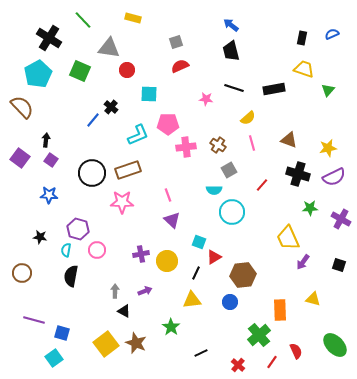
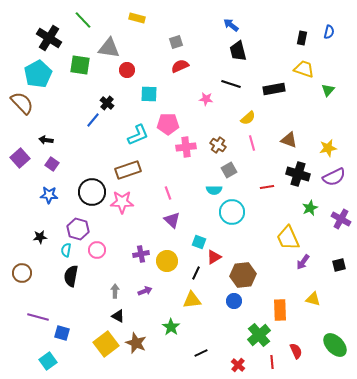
yellow rectangle at (133, 18): moved 4 px right
blue semicircle at (332, 34): moved 3 px left, 2 px up; rotated 128 degrees clockwise
black trapezoid at (231, 51): moved 7 px right
green square at (80, 71): moved 6 px up; rotated 15 degrees counterclockwise
black line at (234, 88): moved 3 px left, 4 px up
brown semicircle at (22, 107): moved 4 px up
black cross at (111, 107): moved 4 px left, 4 px up
black arrow at (46, 140): rotated 88 degrees counterclockwise
purple square at (20, 158): rotated 12 degrees clockwise
purple square at (51, 160): moved 1 px right, 4 px down
black circle at (92, 173): moved 19 px down
red line at (262, 185): moved 5 px right, 2 px down; rotated 40 degrees clockwise
pink line at (168, 195): moved 2 px up
green star at (310, 208): rotated 21 degrees counterclockwise
black star at (40, 237): rotated 16 degrees counterclockwise
black square at (339, 265): rotated 32 degrees counterclockwise
blue circle at (230, 302): moved 4 px right, 1 px up
black triangle at (124, 311): moved 6 px left, 5 px down
purple line at (34, 320): moved 4 px right, 3 px up
cyan square at (54, 358): moved 6 px left, 3 px down
red line at (272, 362): rotated 40 degrees counterclockwise
